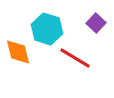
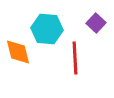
cyan hexagon: rotated 12 degrees counterclockwise
red line: rotated 56 degrees clockwise
